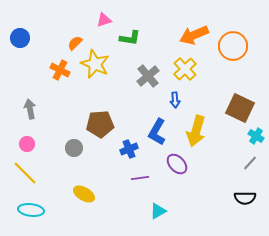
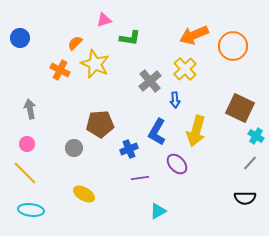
gray cross: moved 2 px right, 5 px down
